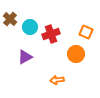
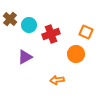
cyan circle: moved 1 px left, 2 px up
